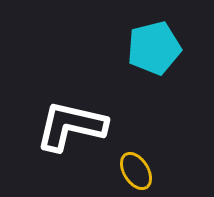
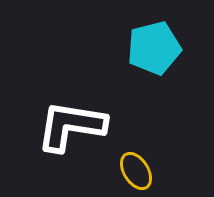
white L-shape: rotated 4 degrees counterclockwise
